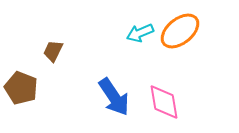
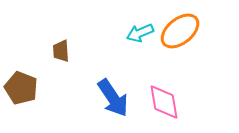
brown trapezoid: moved 8 px right; rotated 30 degrees counterclockwise
blue arrow: moved 1 px left, 1 px down
